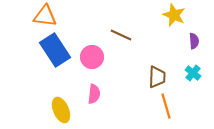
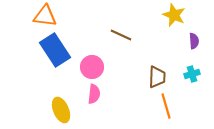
pink circle: moved 10 px down
cyan cross: moved 1 px left, 1 px down; rotated 35 degrees clockwise
